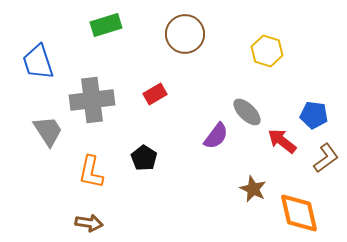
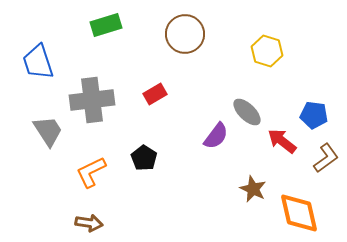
orange L-shape: rotated 52 degrees clockwise
